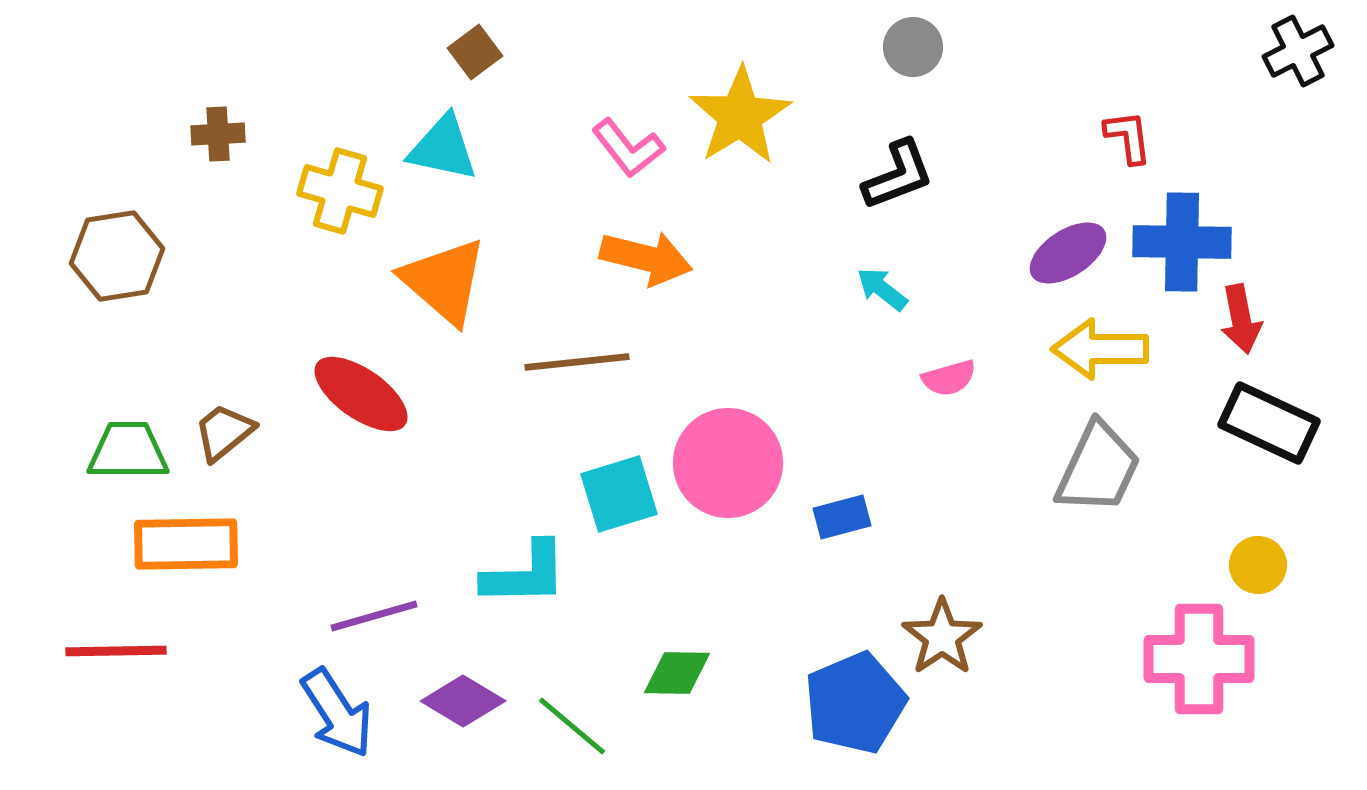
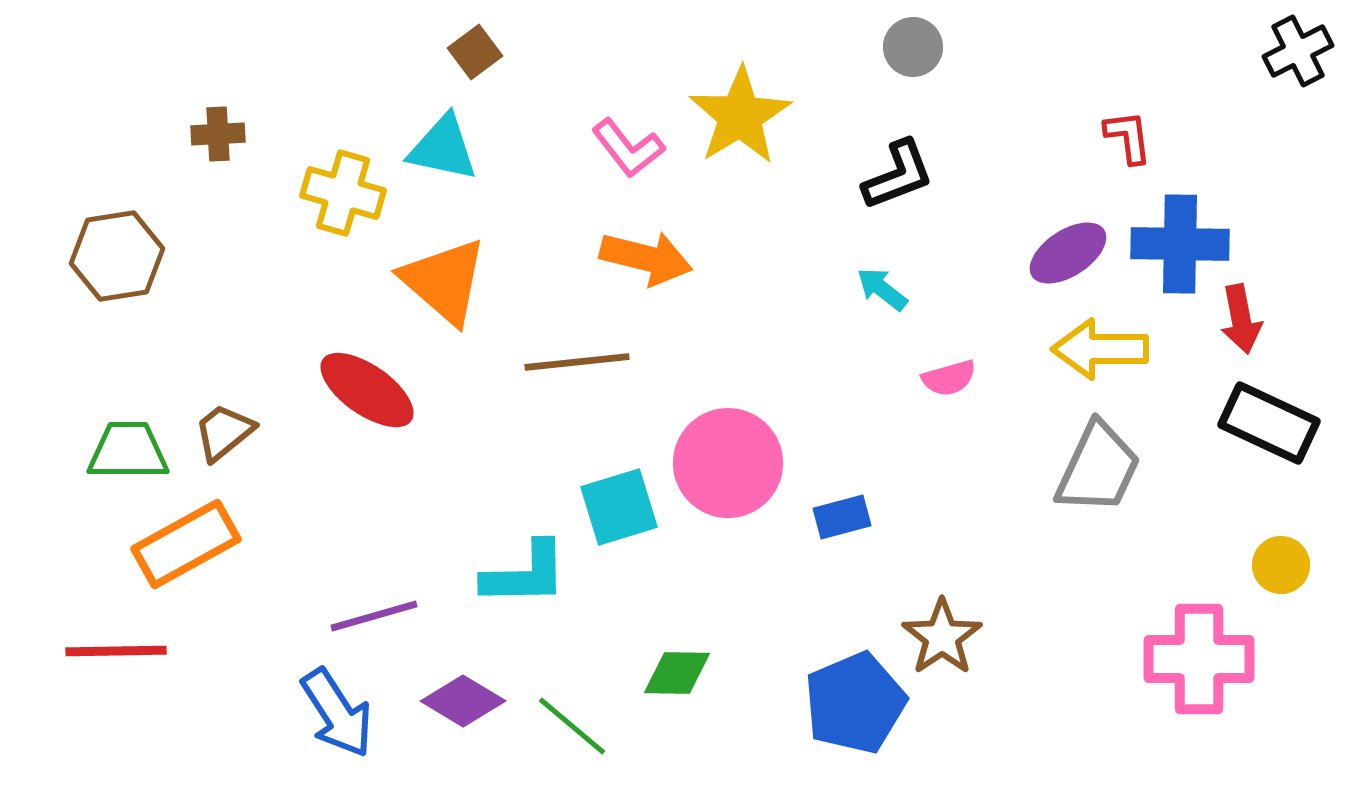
yellow cross: moved 3 px right, 2 px down
blue cross: moved 2 px left, 2 px down
red ellipse: moved 6 px right, 4 px up
cyan square: moved 13 px down
orange rectangle: rotated 28 degrees counterclockwise
yellow circle: moved 23 px right
